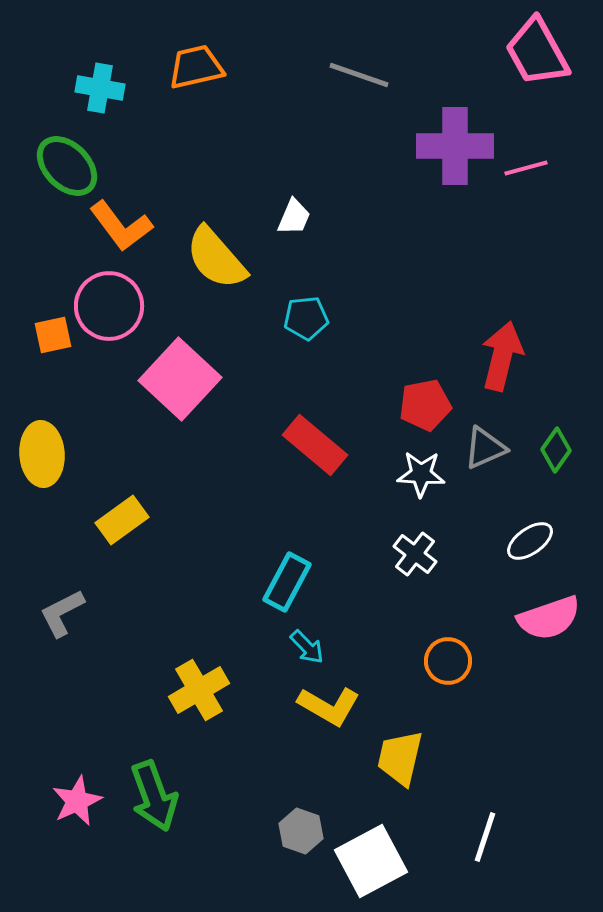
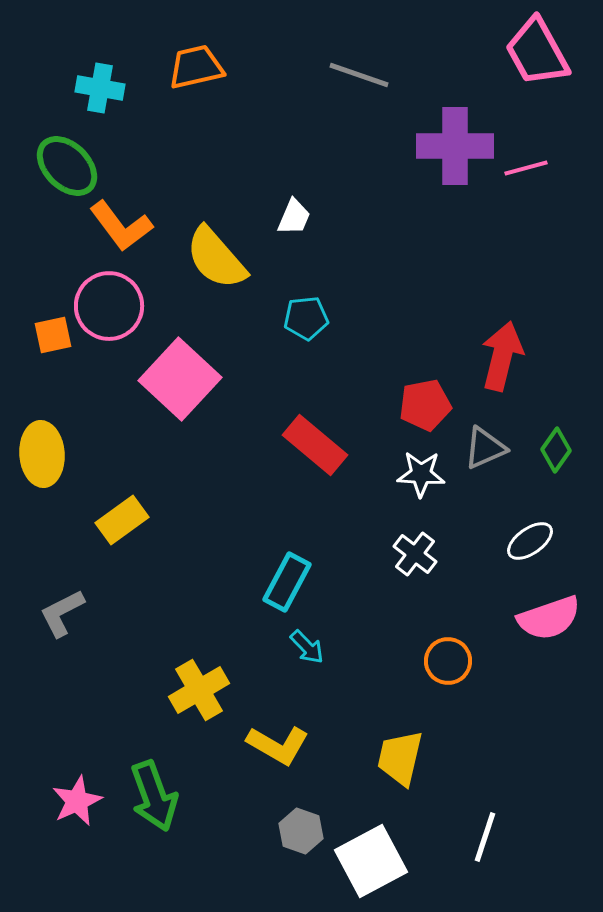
yellow L-shape: moved 51 px left, 39 px down
